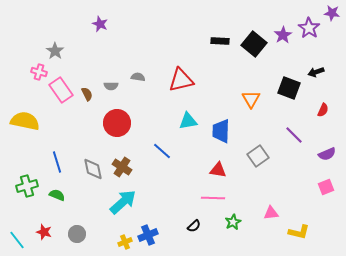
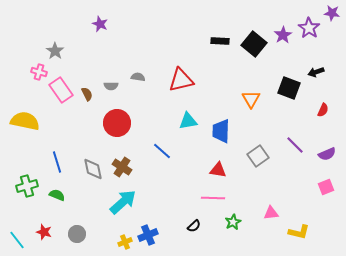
purple line at (294, 135): moved 1 px right, 10 px down
